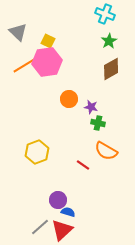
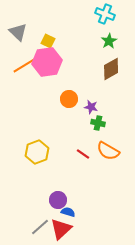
orange semicircle: moved 2 px right
red line: moved 11 px up
red triangle: moved 1 px left, 1 px up
